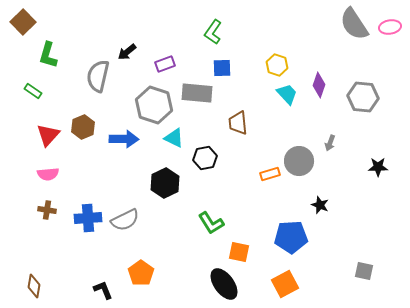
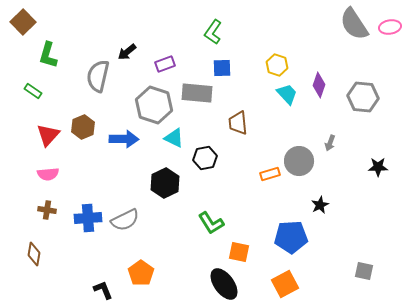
black star at (320, 205): rotated 24 degrees clockwise
brown diamond at (34, 286): moved 32 px up
